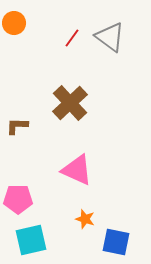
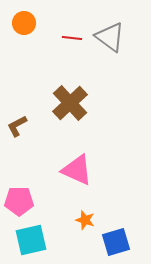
orange circle: moved 10 px right
red line: rotated 60 degrees clockwise
brown L-shape: rotated 30 degrees counterclockwise
pink pentagon: moved 1 px right, 2 px down
orange star: moved 1 px down
blue square: rotated 28 degrees counterclockwise
